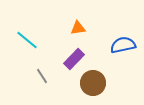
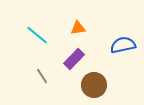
cyan line: moved 10 px right, 5 px up
brown circle: moved 1 px right, 2 px down
